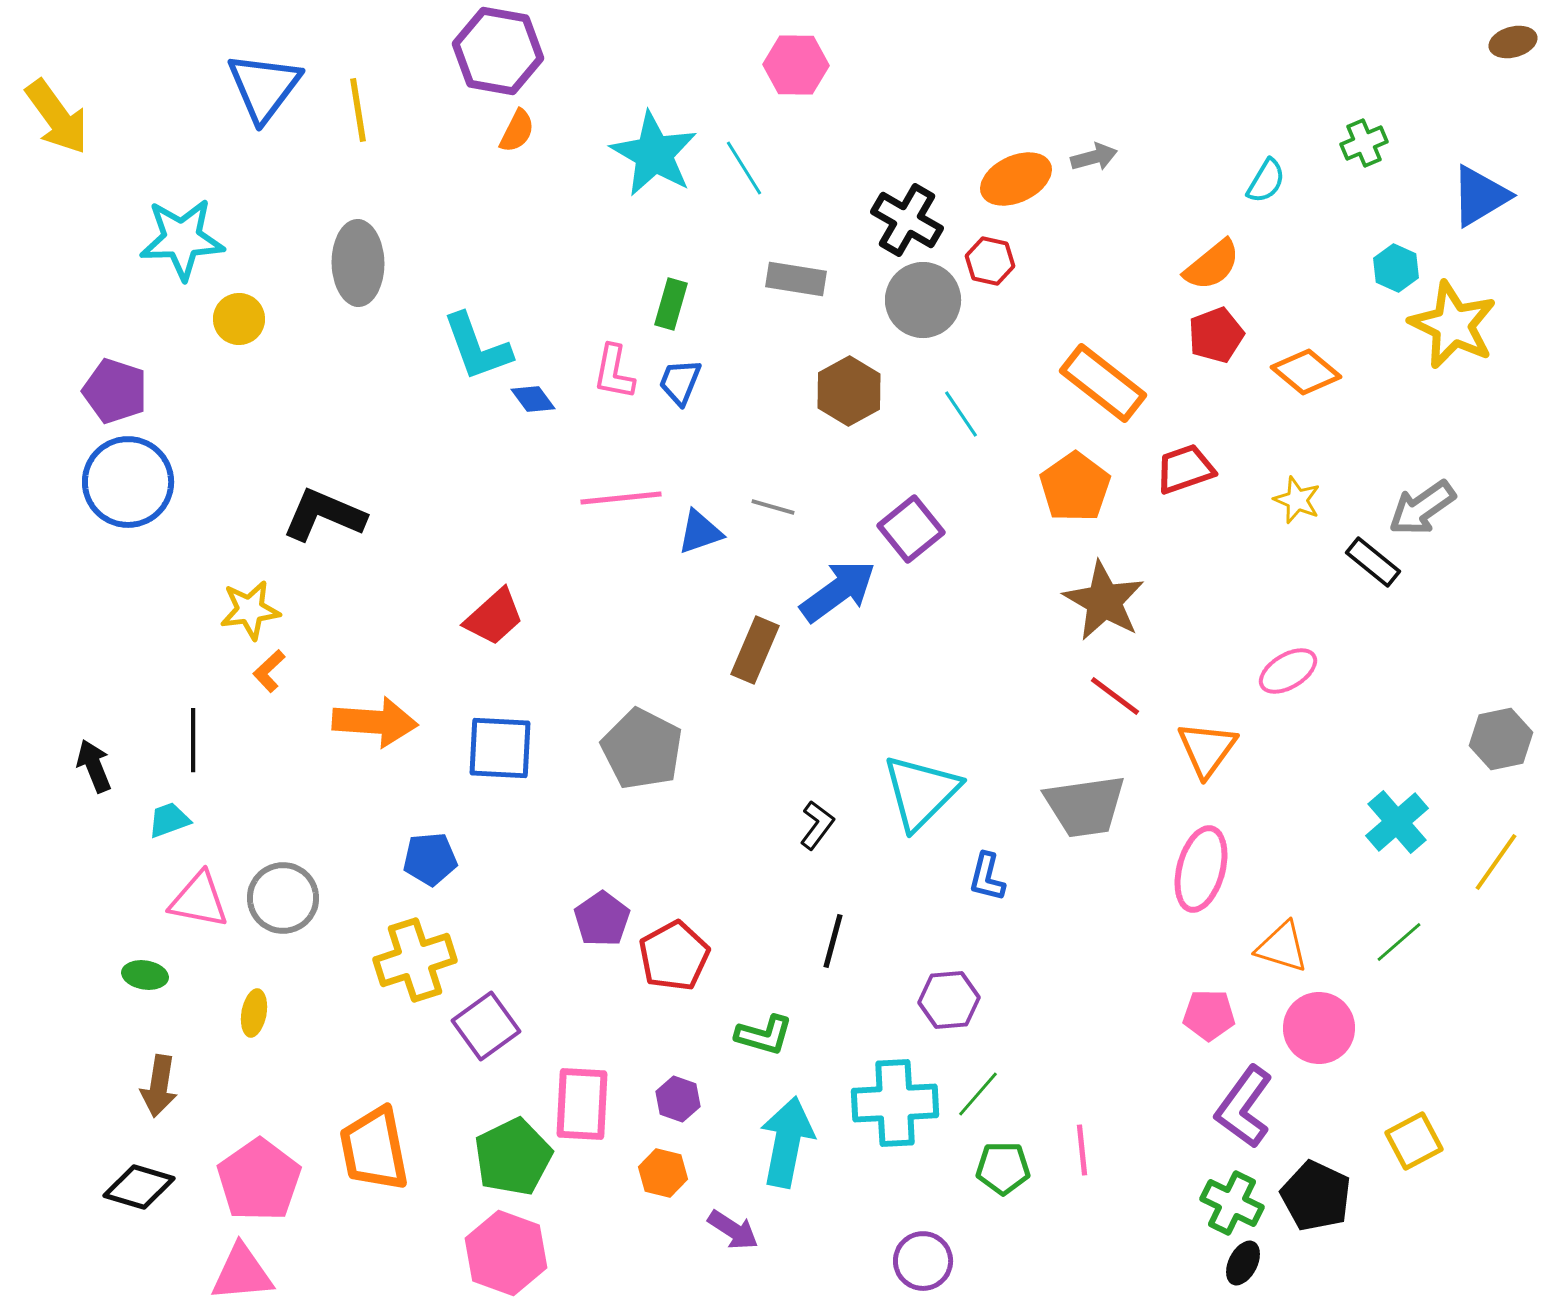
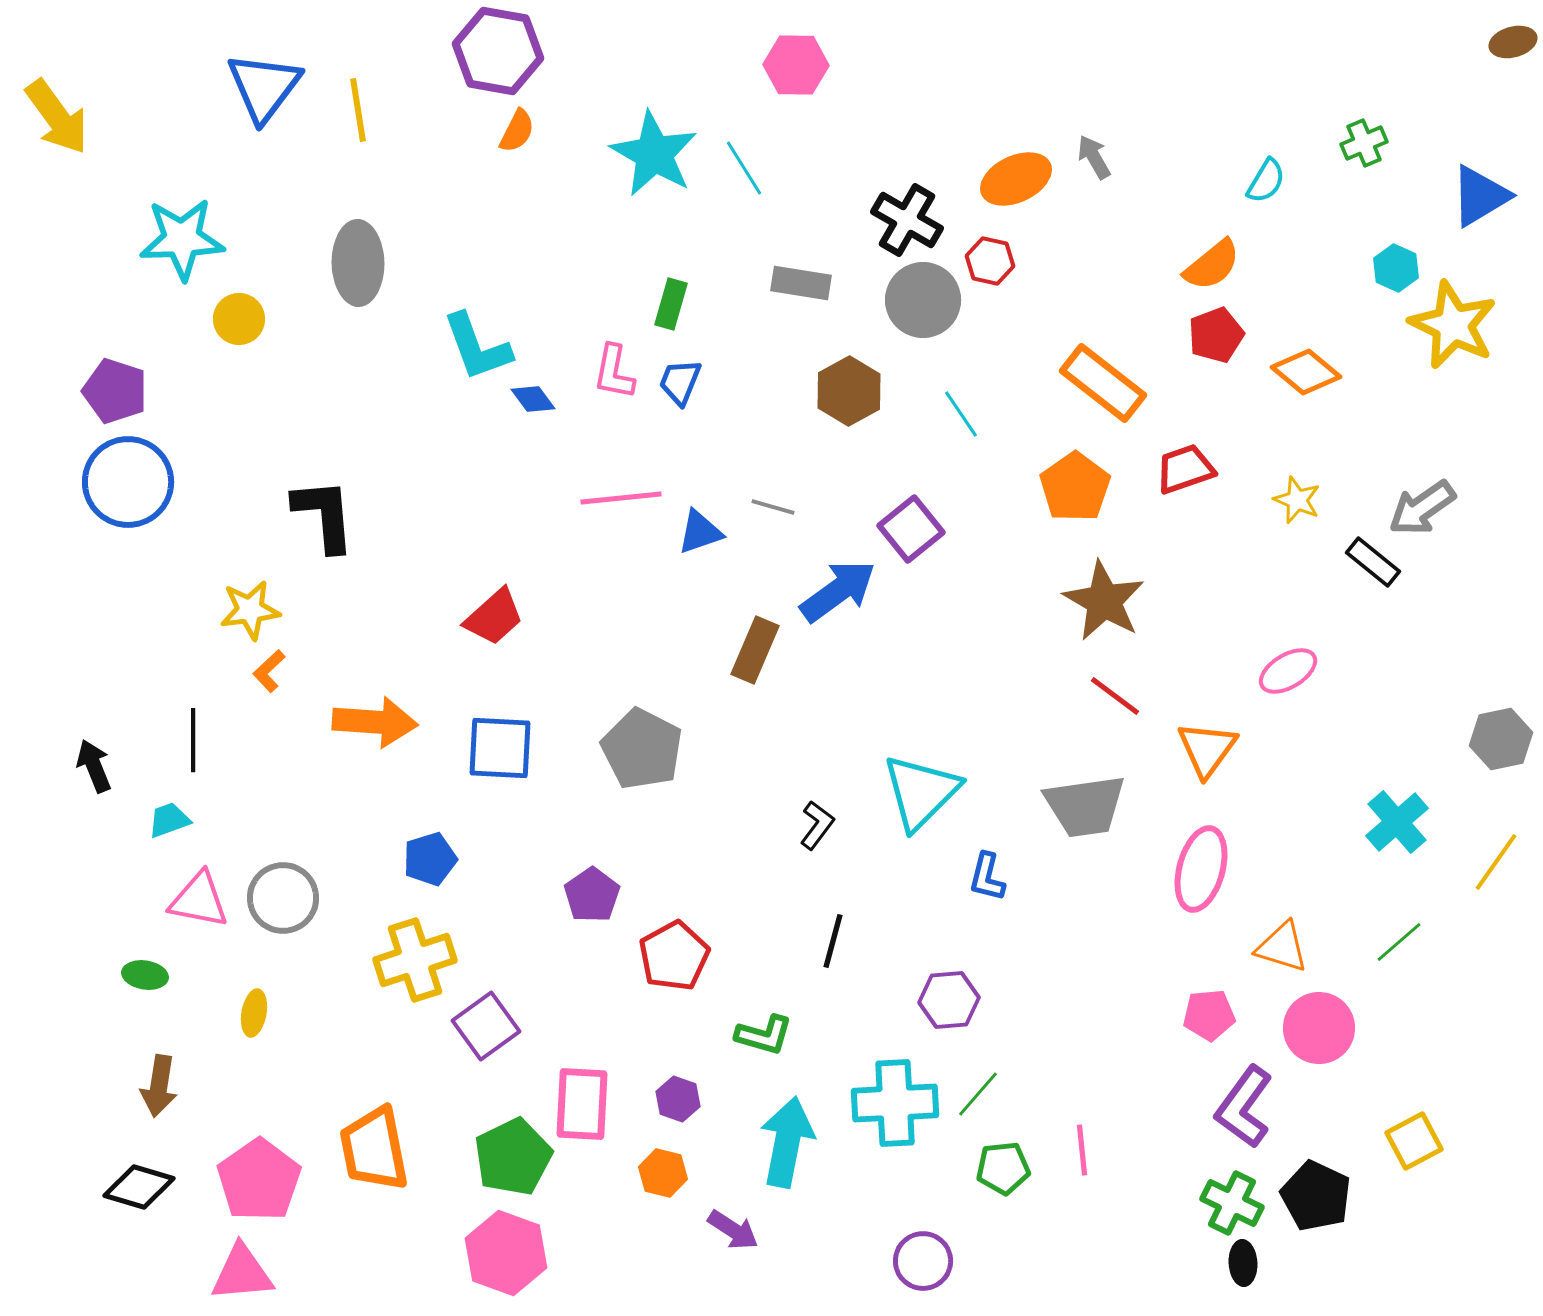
gray arrow at (1094, 157): rotated 105 degrees counterclockwise
gray rectangle at (796, 279): moved 5 px right, 4 px down
black L-shape at (324, 515): rotated 62 degrees clockwise
blue pentagon at (430, 859): rotated 12 degrees counterclockwise
purple pentagon at (602, 919): moved 10 px left, 24 px up
pink pentagon at (1209, 1015): rotated 6 degrees counterclockwise
green pentagon at (1003, 1168): rotated 6 degrees counterclockwise
black ellipse at (1243, 1263): rotated 30 degrees counterclockwise
